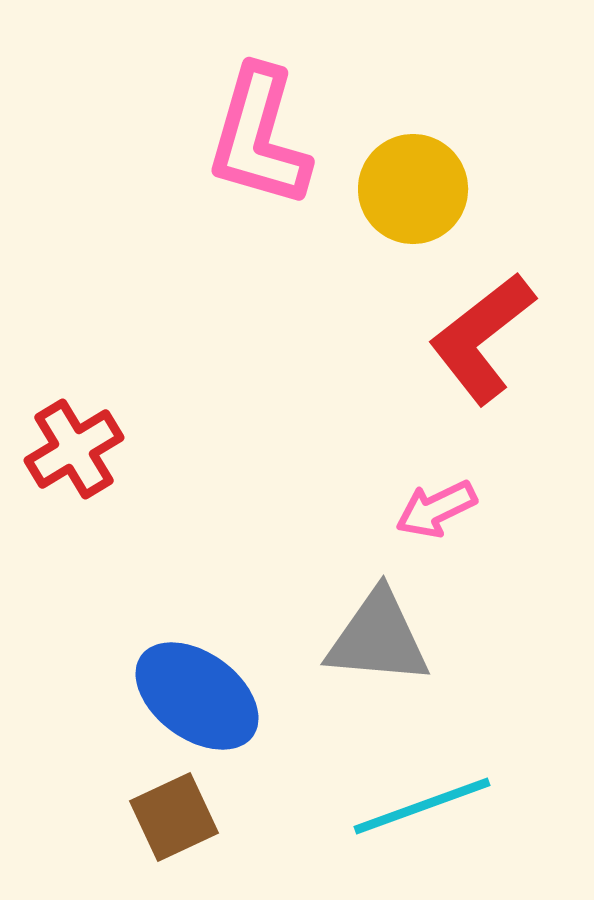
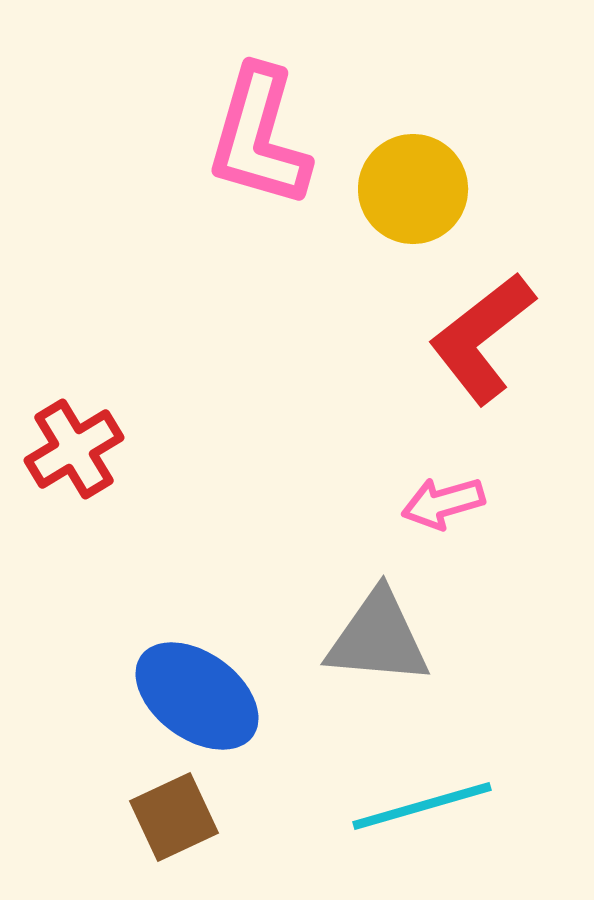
pink arrow: moved 7 px right, 6 px up; rotated 10 degrees clockwise
cyan line: rotated 4 degrees clockwise
